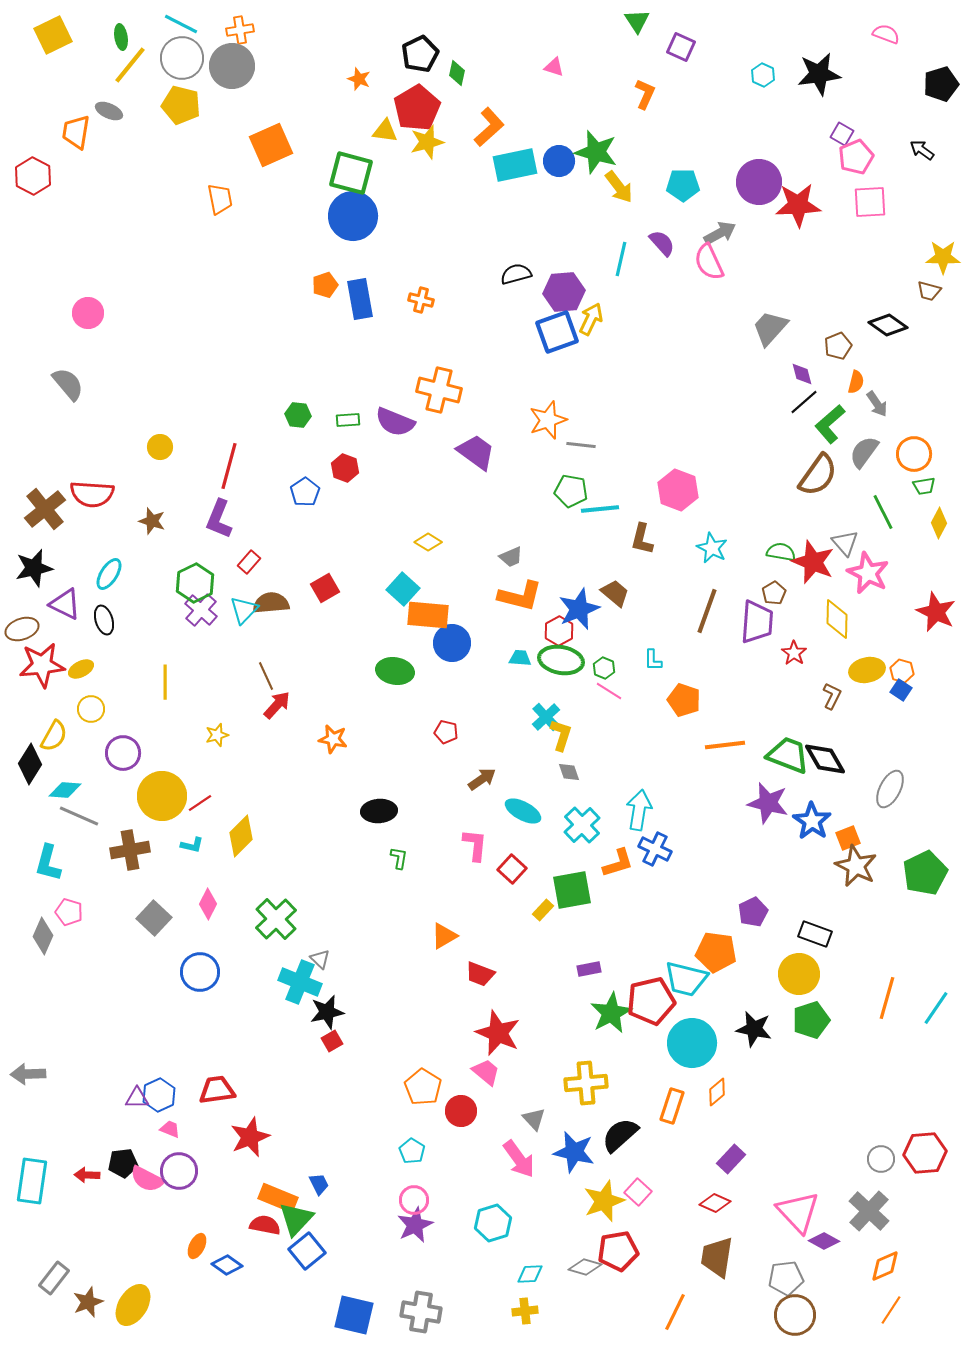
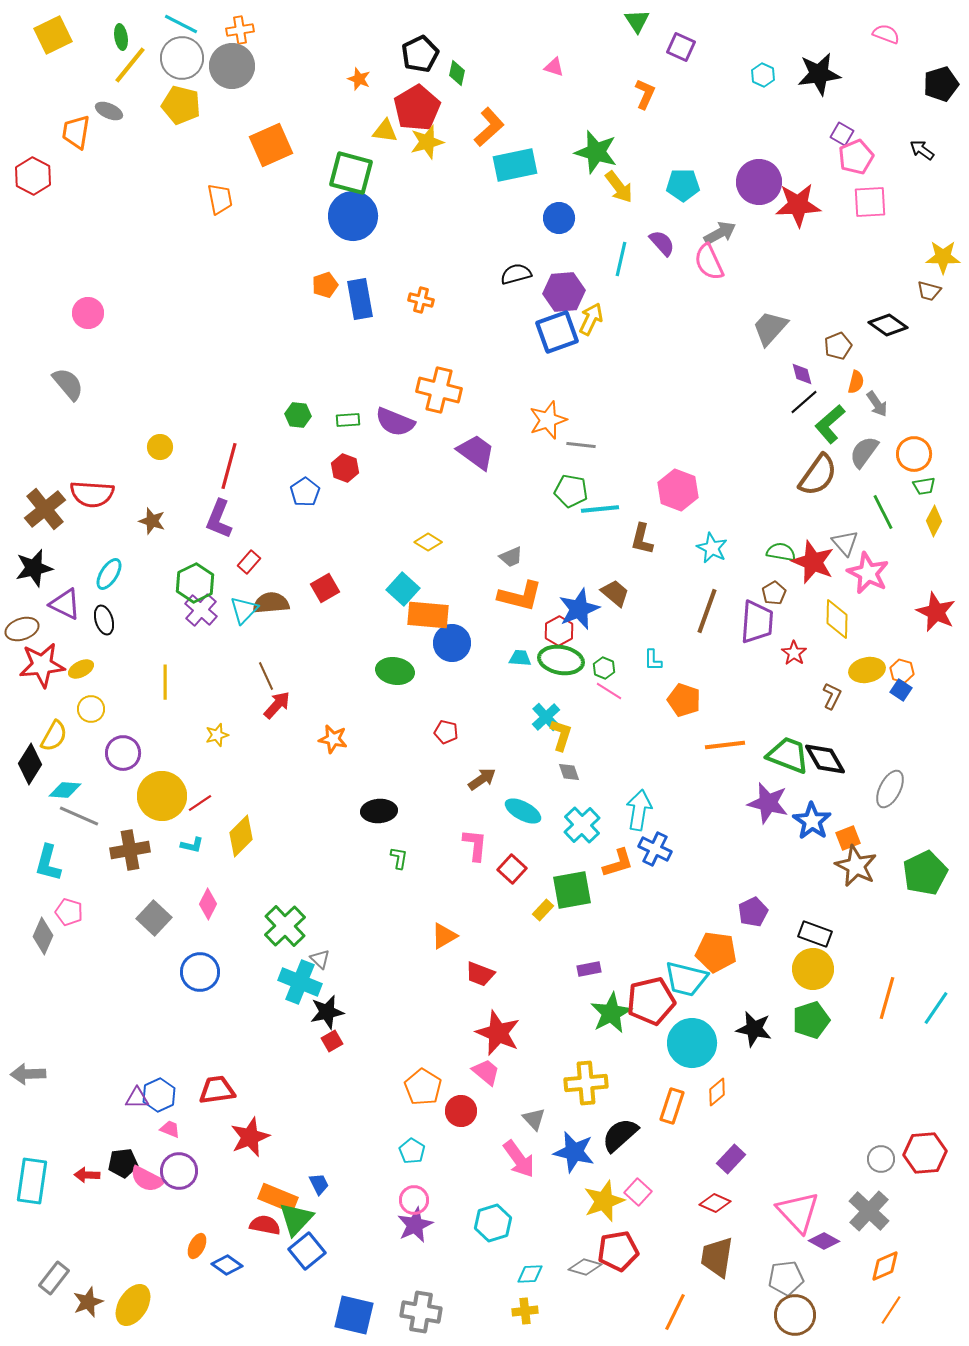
blue circle at (559, 161): moved 57 px down
yellow diamond at (939, 523): moved 5 px left, 2 px up
green cross at (276, 919): moved 9 px right, 7 px down
yellow circle at (799, 974): moved 14 px right, 5 px up
